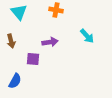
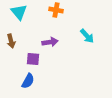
blue semicircle: moved 13 px right
